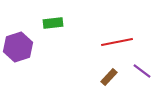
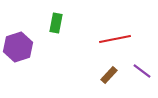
green rectangle: moved 3 px right; rotated 72 degrees counterclockwise
red line: moved 2 px left, 3 px up
brown rectangle: moved 2 px up
